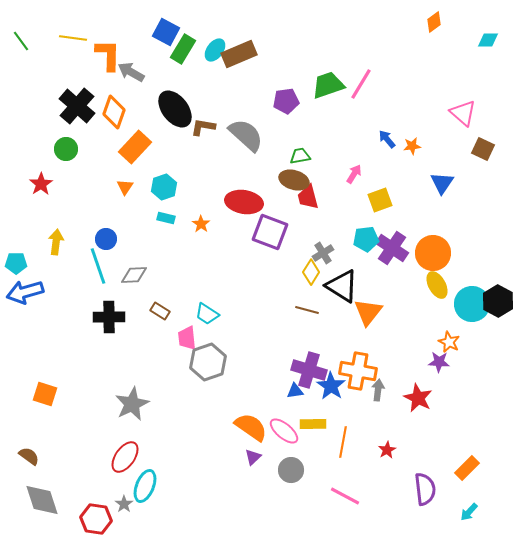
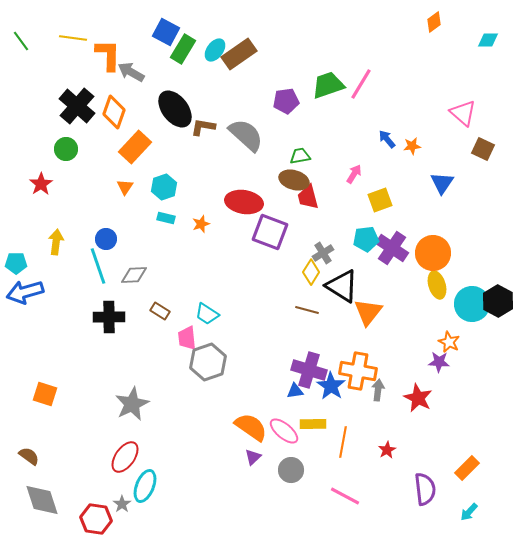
brown rectangle at (239, 54): rotated 12 degrees counterclockwise
orange star at (201, 224): rotated 18 degrees clockwise
yellow ellipse at (437, 285): rotated 12 degrees clockwise
gray star at (124, 504): moved 2 px left
